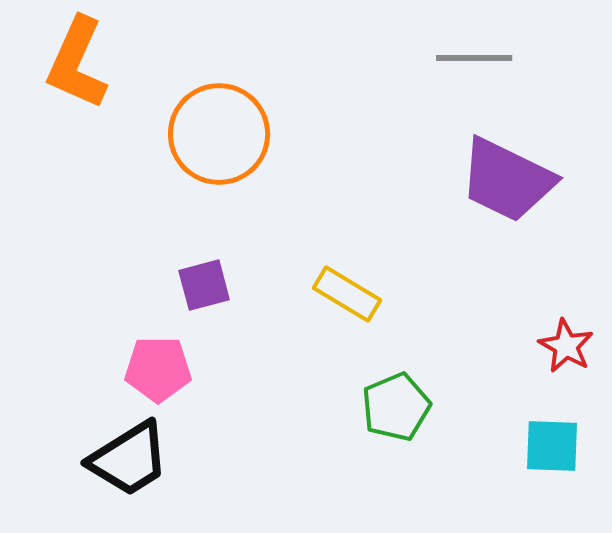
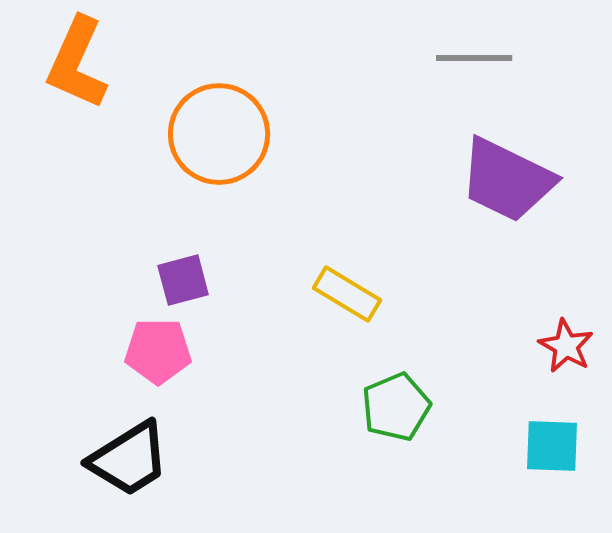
purple square: moved 21 px left, 5 px up
pink pentagon: moved 18 px up
